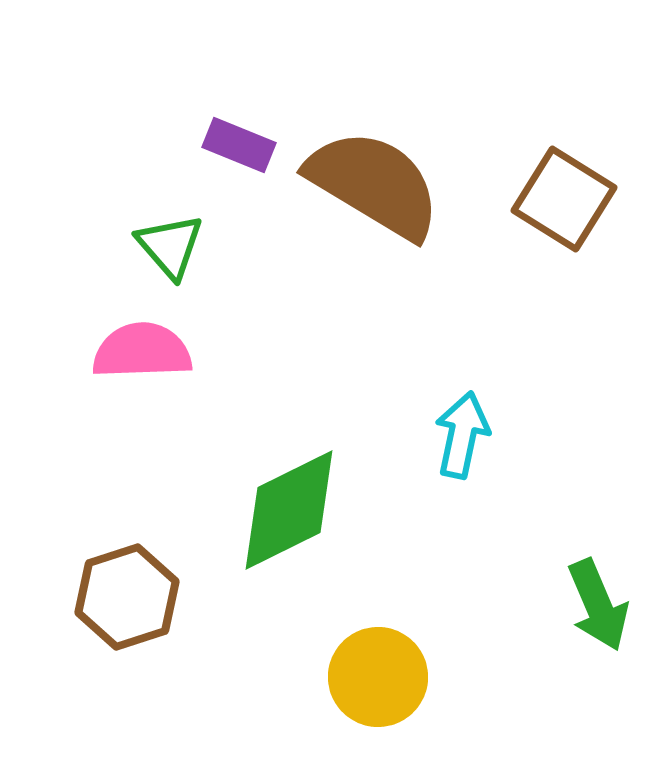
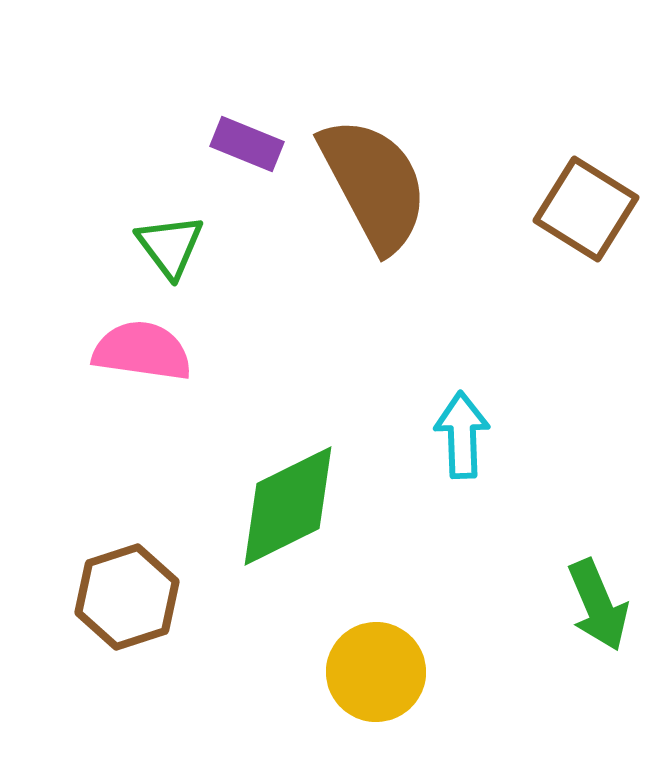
purple rectangle: moved 8 px right, 1 px up
brown semicircle: rotated 31 degrees clockwise
brown square: moved 22 px right, 10 px down
green triangle: rotated 4 degrees clockwise
pink semicircle: rotated 10 degrees clockwise
cyan arrow: rotated 14 degrees counterclockwise
green diamond: moved 1 px left, 4 px up
yellow circle: moved 2 px left, 5 px up
